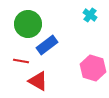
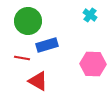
green circle: moved 3 px up
blue rectangle: rotated 20 degrees clockwise
red line: moved 1 px right, 3 px up
pink hexagon: moved 4 px up; rotated 15 degrees counterclockwise
